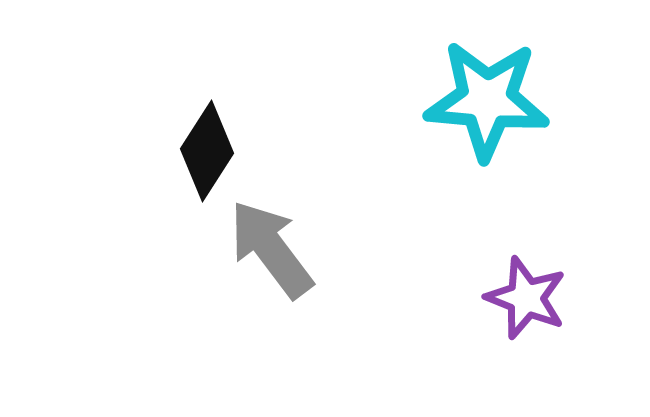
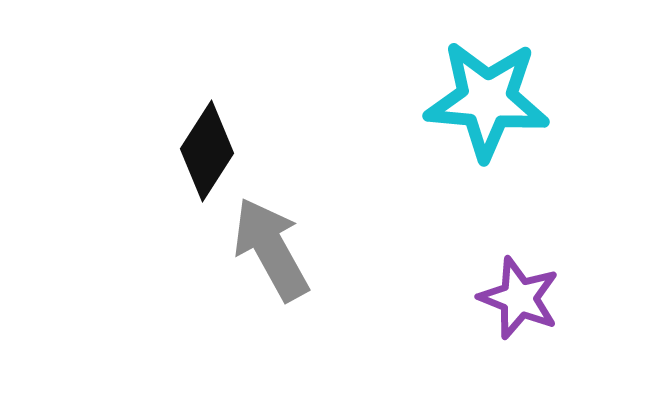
gray arrow: rotated 8 degrees clockwise
purple star: moved 7 px left
